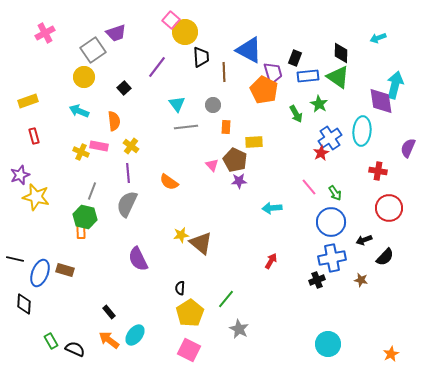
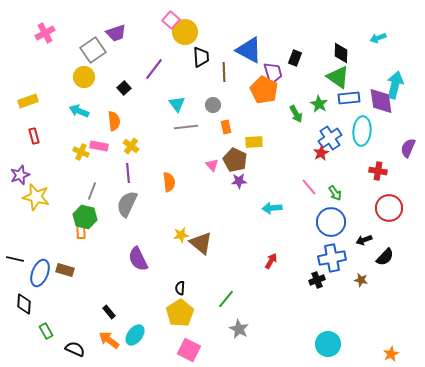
purple line at (157, 67): moved 3 px left, 2 px down
blue rectangle at (308, 76): moved 41 px right, 22 px down
orange rectangle at (226, 127): rotated 16 degrees counterclockwise
orange semicircle at (169, 182): rotated 132 degrees counterclockwise
yellow pentagon at (190, 313): moved 10 px left
green rectangle at (51, 341): moved 5 px left, 10 px up
